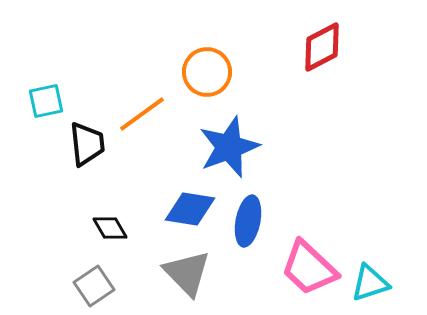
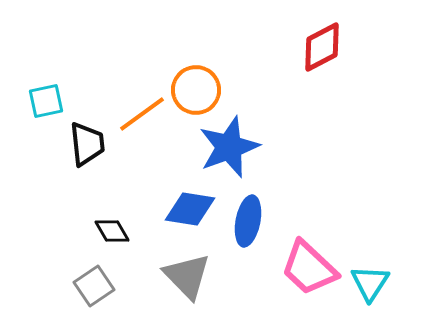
orange circle: moved 11 px left, 18 px down
black diamond: moved 2 px right, 3 px down
gray triangle: moved 3 px down
cyan triangle: rotated 39 degrees counterclockwise
